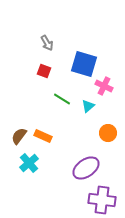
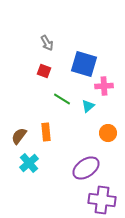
pink cross: rotated 30 degrees counterclockwise
orange rectangle: moved 3 px right, 4 px up; rotated 60 degrees clockwise
